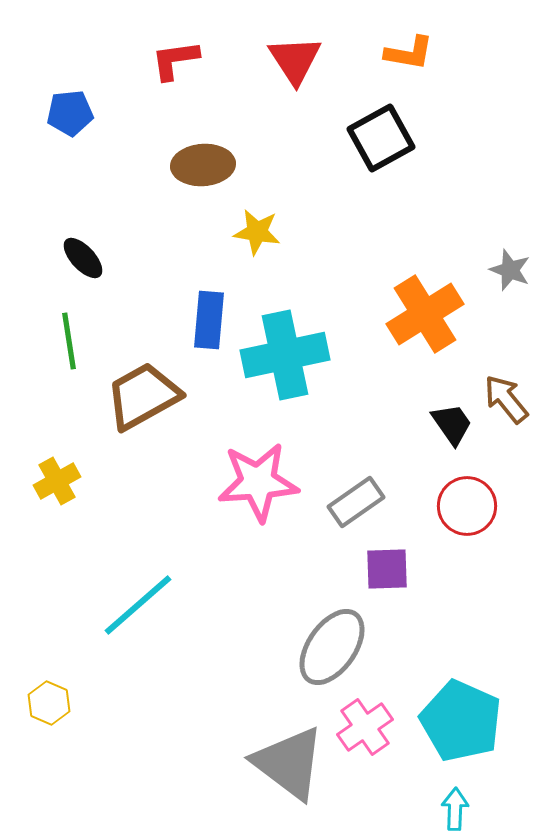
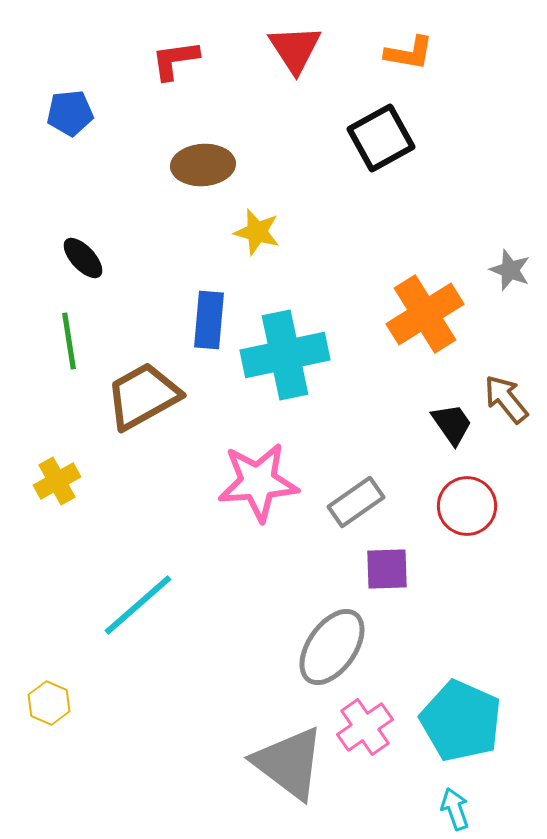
red triangle: moved 11 px up
yellow star: rotated 6 degrees clockwise
cyan arrow: rotated 21 degrees counterclockwise
